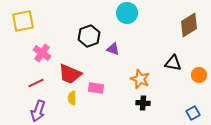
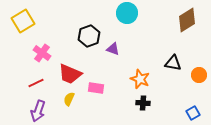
yellow square: rotated 20 degrees counterclockwise
brown diamond: moved 2 px left, 5 px up
yellow semicircle: moved 3 px left, 1 px down; rotated 24 degrees clockwise
